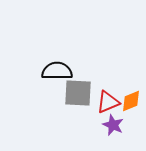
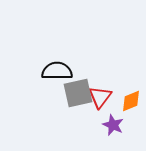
gray square: rotated 16 degrees counterclockwise
red triangle: moved 8 px left, 5 px up; rotated 30 degrees counterclockwise
